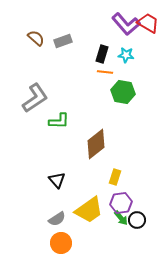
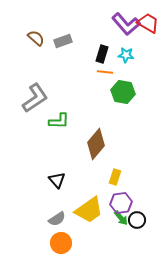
brown diamond: rotated 12 degrees counterclockwise
